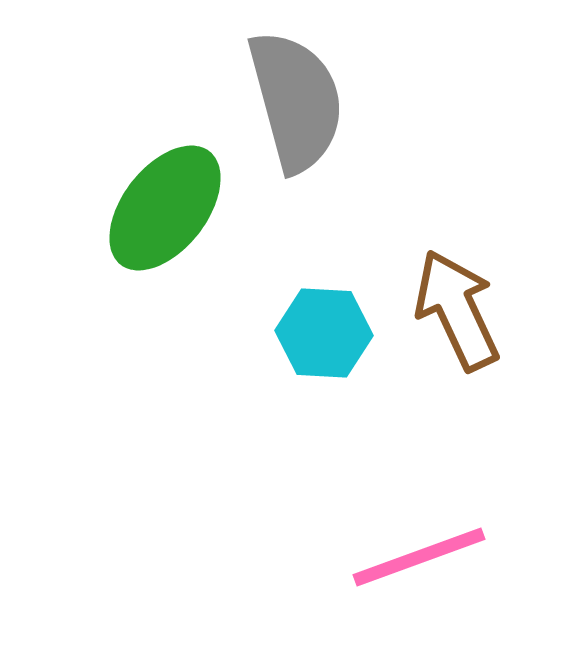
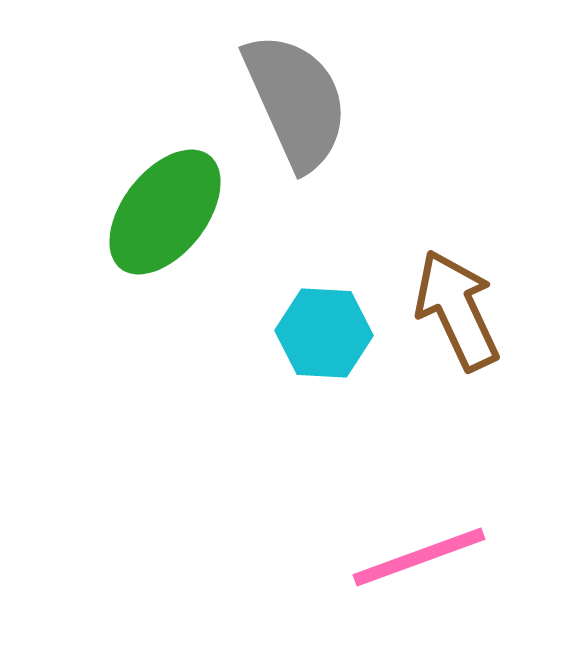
gray semicircle: rotated 9 degrees counterclockwise
green ellipse: moved 4 px down
